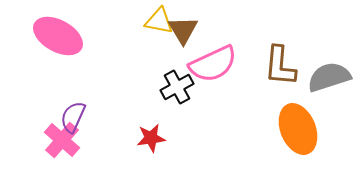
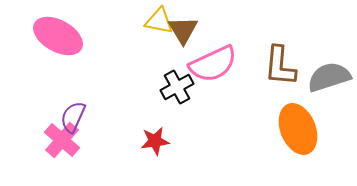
red star: moved 4 px right, 3 px down
